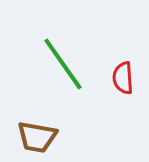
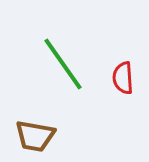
brown trapezoid: moved 2 px left, 1 px up
